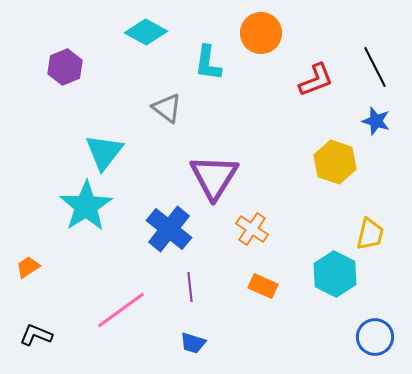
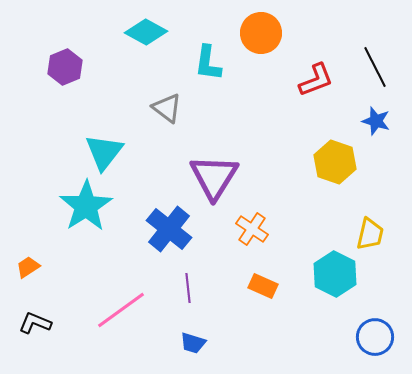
purple line: moved 2 px left, 1 px down
black L-shape: moved 1 px left, 12 px up
